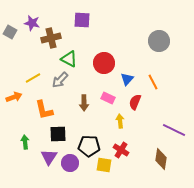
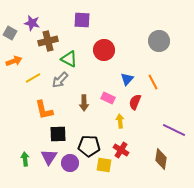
gray square: moved 1 px down
brown cross: moved 3 px left, 3 px down
red circle: moved 13 px up
orange arrow: moved 36 px up
green arrow: moved 17 px down
